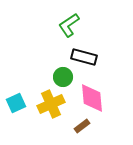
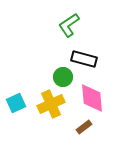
black rectangle: moved 2 px down
brown rectangle: moved 2 px right, 1 px down
